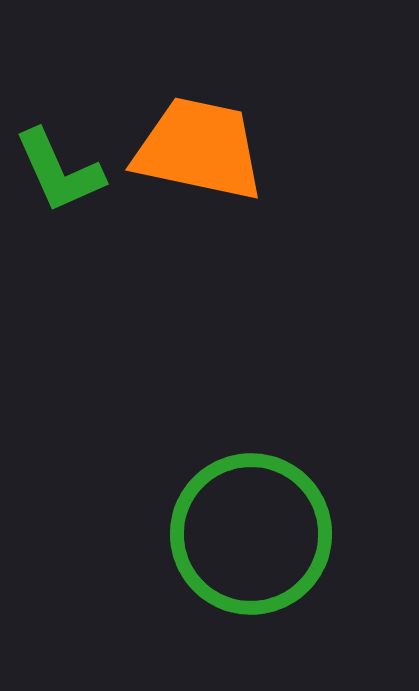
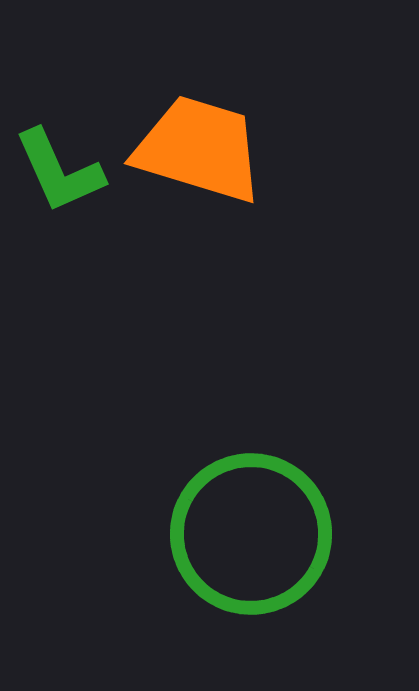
orange trapezoid: rotated 5 degrees clockwise
